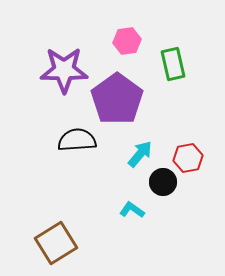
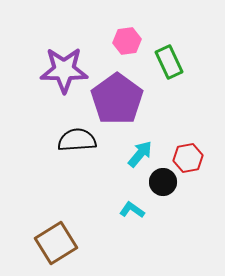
green rectangle: moved 4 px left, 2 px up; rotated 12 degrees counterclockwise
